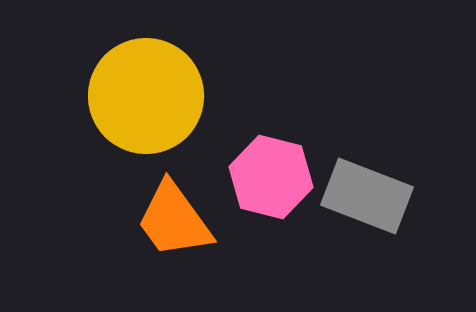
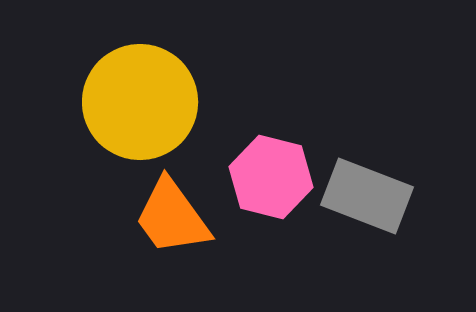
yellow circle: moved 6 px left, 6 px down
orange trapezoid: moved 2 px left, 3 px up
